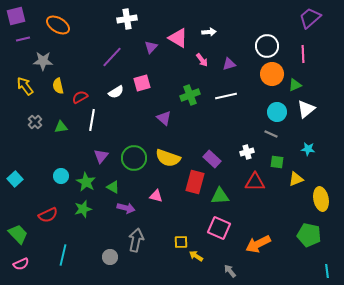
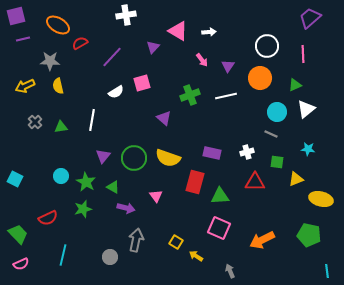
white cross at (127, 19): moved 1 px left, 4 px up
pink triangle at (178, 38): moved 7 px up
purple triangle at (151, 47): moved 2 px right
gray star at (43, 61): moved 7 px right
purple triangle at (229, 64): moved 1 px left, 2 px down; rotated 40 degrees counterclockwise
orange circle at (272, 74): moved 12 px left, 4 px down
yellow arrow at (25, 86): rotated 78 degrees counterclockwise
red semicircle at (80, 97): moved 54 px up
purple triangle at (101, 156): moved 2 px right
purple rectangle at (212, 159): moved 6 px up; rotated 30 degrees counterclockwise
cyan square at (15, 179): rotated 21 degrees counterclockwise
pink triangle at (156, 196): rotated 40 degrees clockwise
yellow ellipse at (321, 199): rotated 65 degrees counterclockwise
red semicircle at (48, 215): moved 3 px down
yellow square at (181, 242): moved 5 px left; rotated 32 degrees clockwise
orange arrow at (258, 244): moved 4 px right, 4 px up
gray arrow at (230, 271): rotated 16 degrees clockwise
